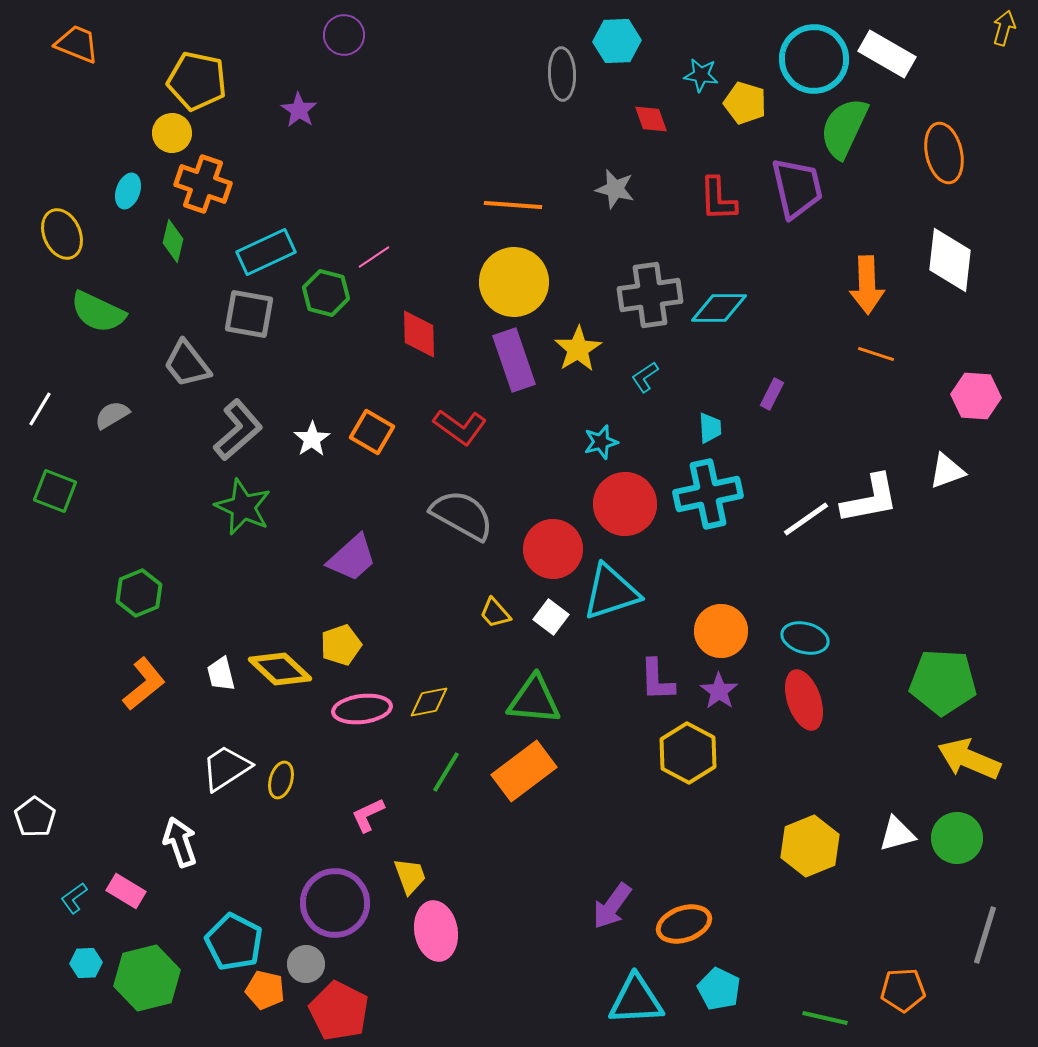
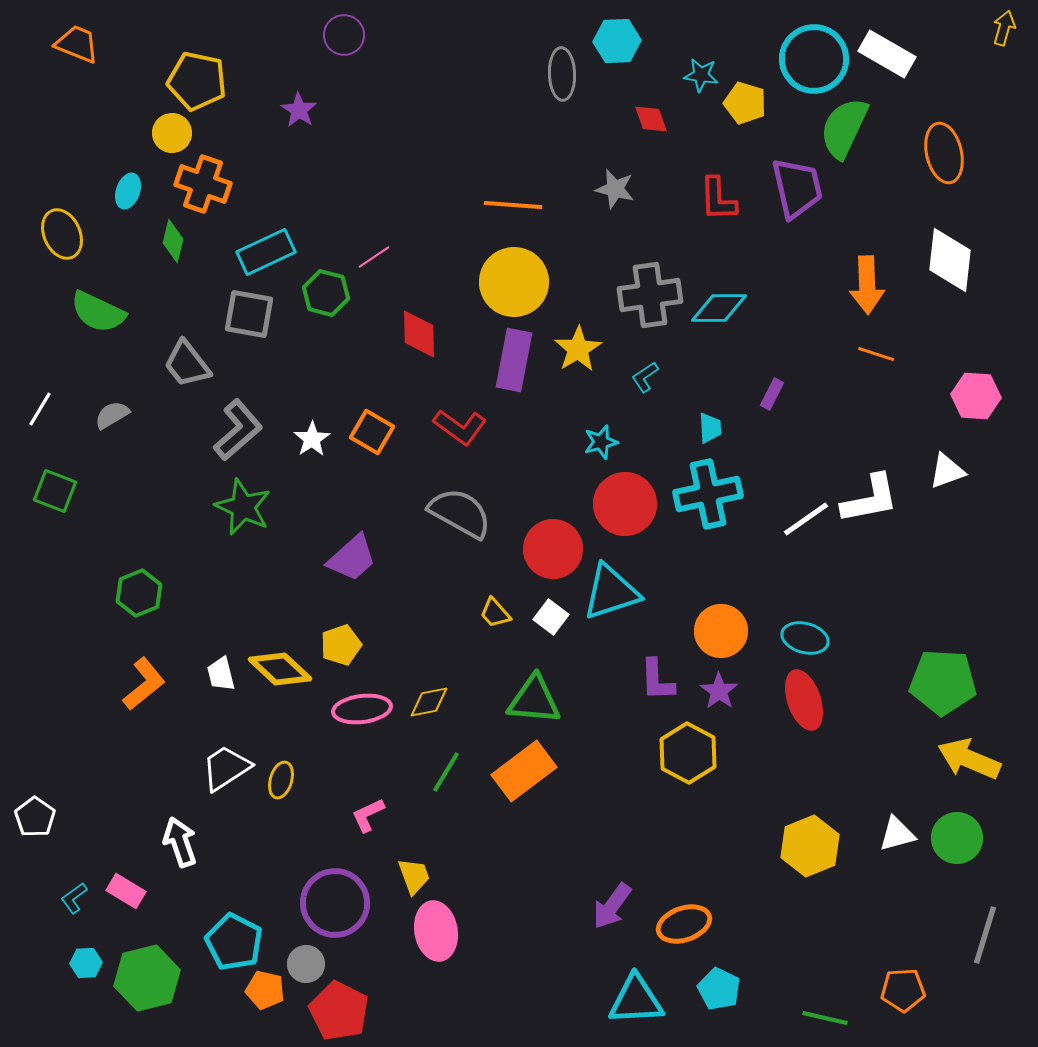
purple rectangle at (514, 360): rotated 30 degrees clockwise
gray semicircle at (462, 515): moved 2 px left, 2 px up
yellow trapezoid at (410, 876): moved 4 px right
